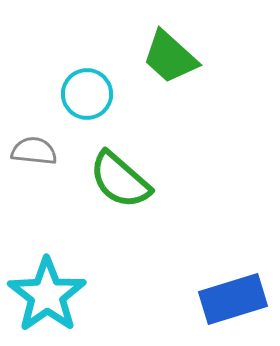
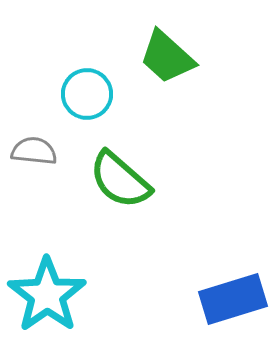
green trapezoid: moved 3 px left
